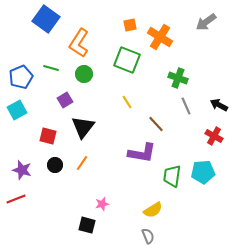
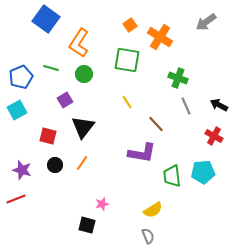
orange square: rotated 24 degrees counterclockwise
green square: rotated 12 degrees counterclockwise
green trapezoid: rotated 15 degrees counterclockwise
